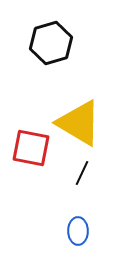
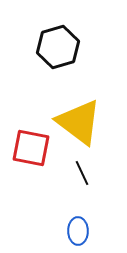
black hexagon: moved 7 px right, 4 px down
yellow triangle: moved 1 px up; rotated 6 degrees clockwise
black line: rotated 50 degrees counterclockwise
